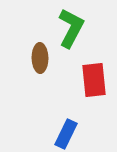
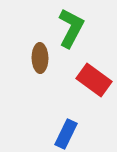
red rectangle: rotated 48 degrees counterclockwise
